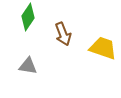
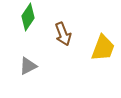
yellow trapezoid: rotated 92 degrees clockwise
gray triangle: rotated 36 degrees counterclockwise
